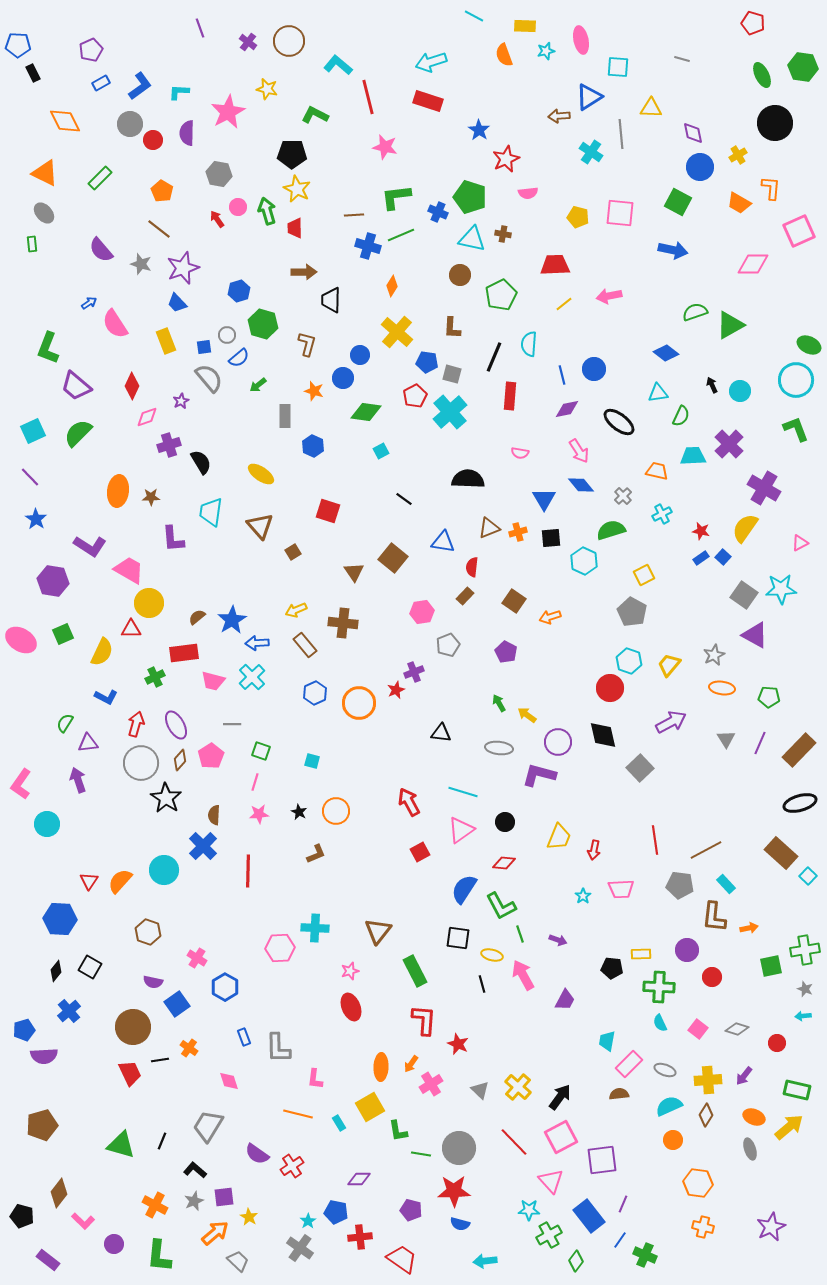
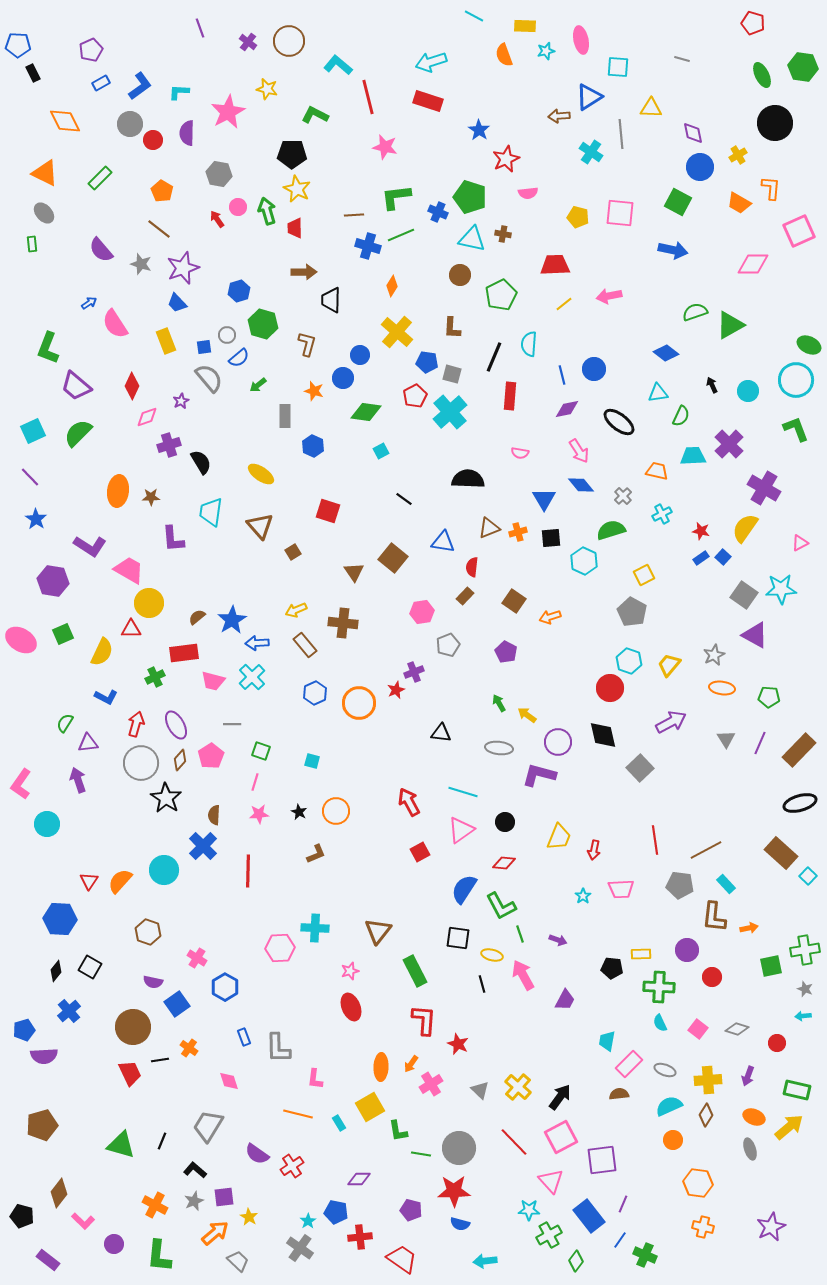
cyan circle at (740, 391): moved 8 px right
purple arrow at (744, 1076): moved 4 px right; rotated 18 degrees counterclockwise
